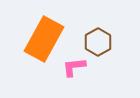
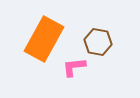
brown hexagon: rotated 20 degrees counterclockwise
